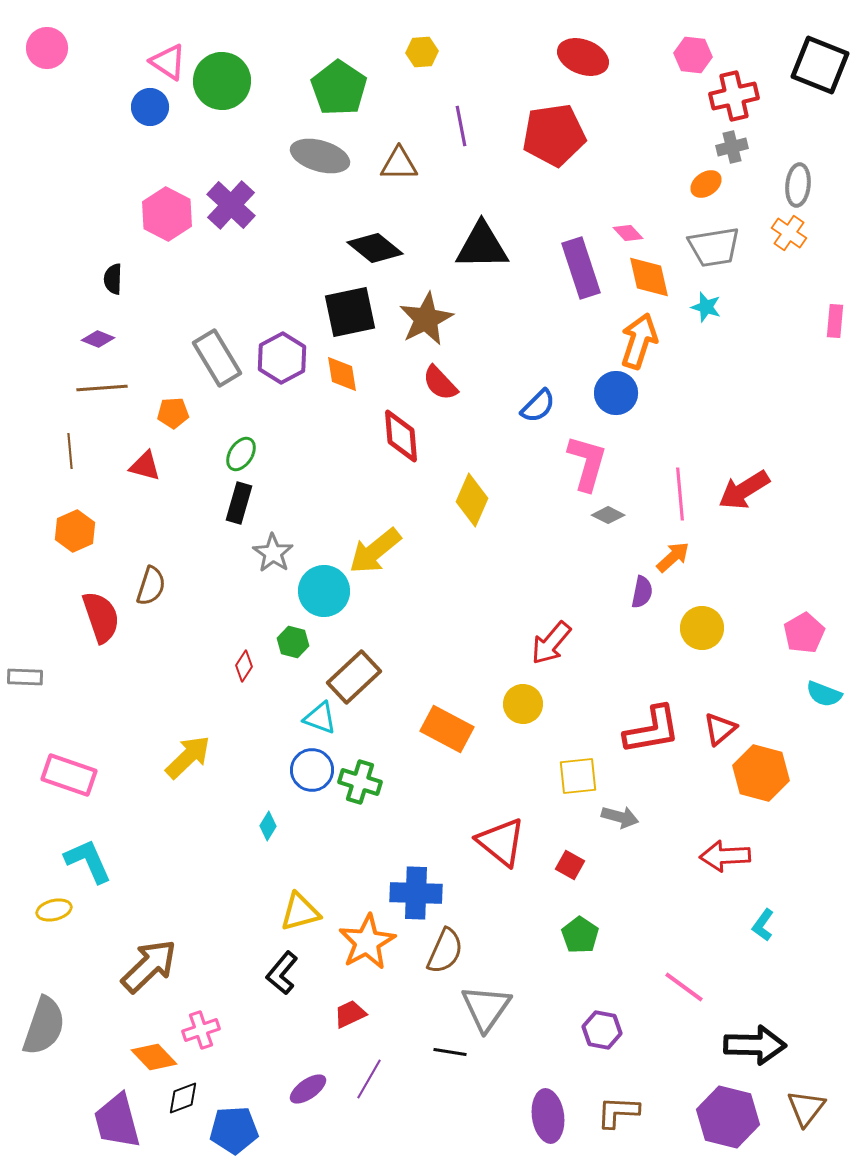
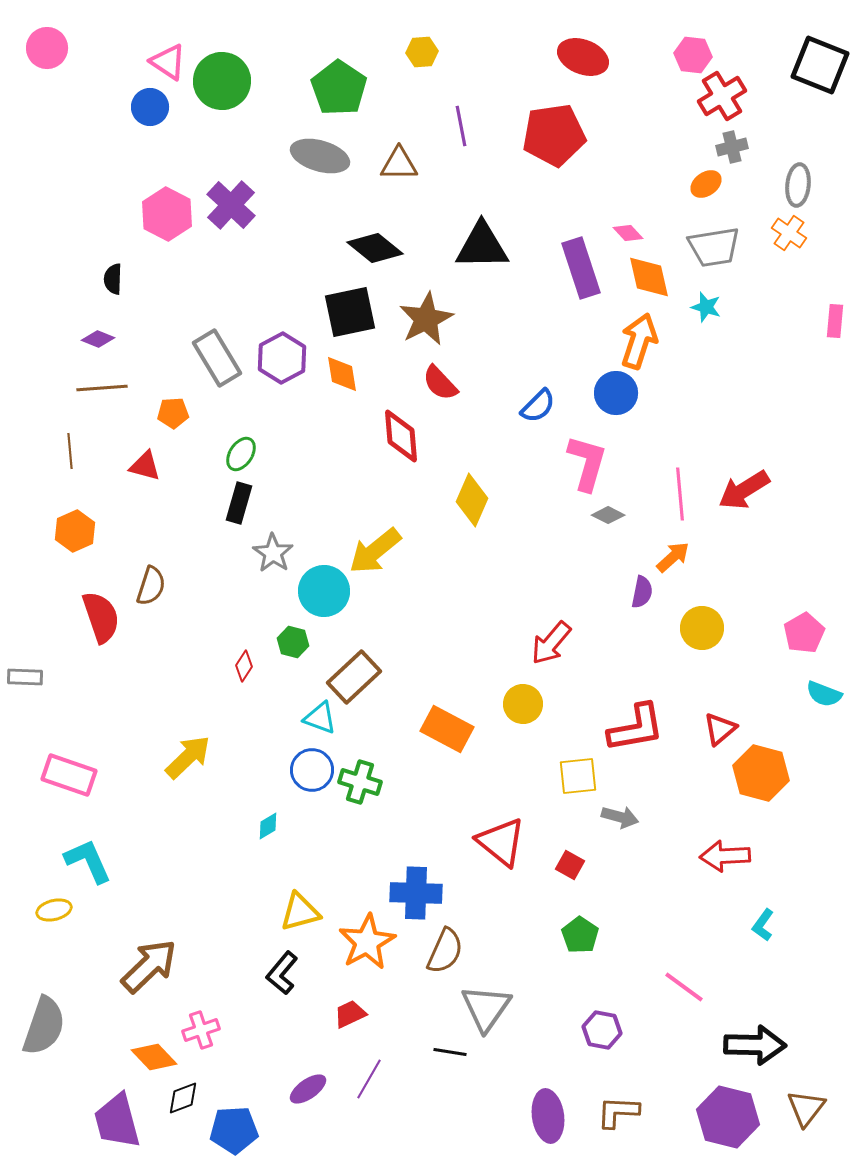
red cross at (734, 96): moved 12 px left; rotated 18 degrees counterclockwise
red L-shape at (652, 730): moved 16 px left, 2 px up
cyan diamond at (268, 826): rotated 28 degrees clockwise
